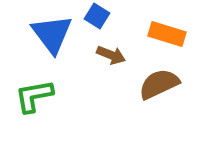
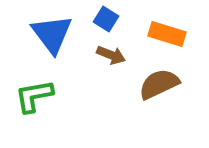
blue square: moved 9 px right, 3 px down
